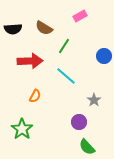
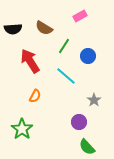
blue circle: moved 16 px left
red arrow: rotated 120 degrees counterclockwise
